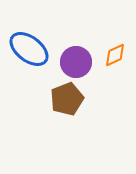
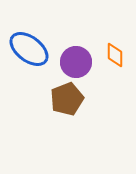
orange diamond: rotated 65 degrees counterclockwise
